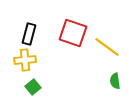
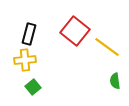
red square: moved 2 px right, 2 px up; rotated 20 degrees clockwise
